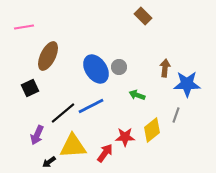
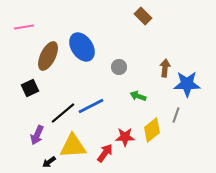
blue ellipse: moved 14 px left, 22 px up
green arrow: moved 1 px right, 1 px down
